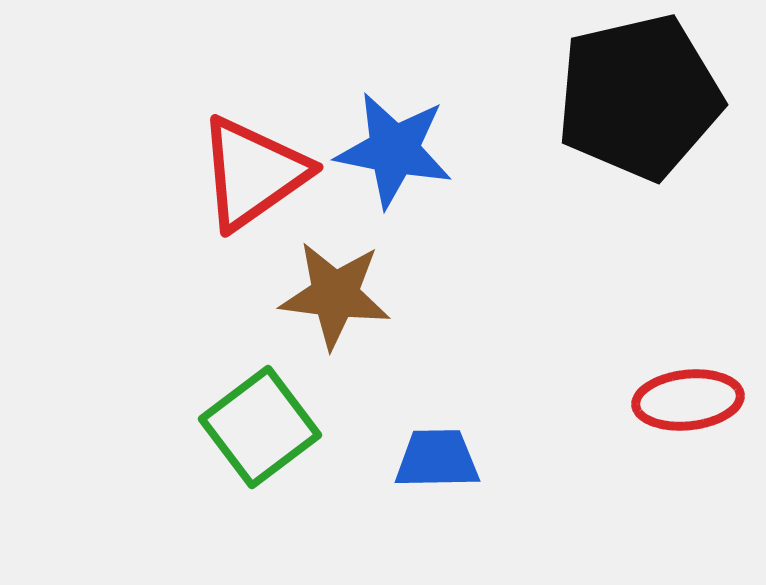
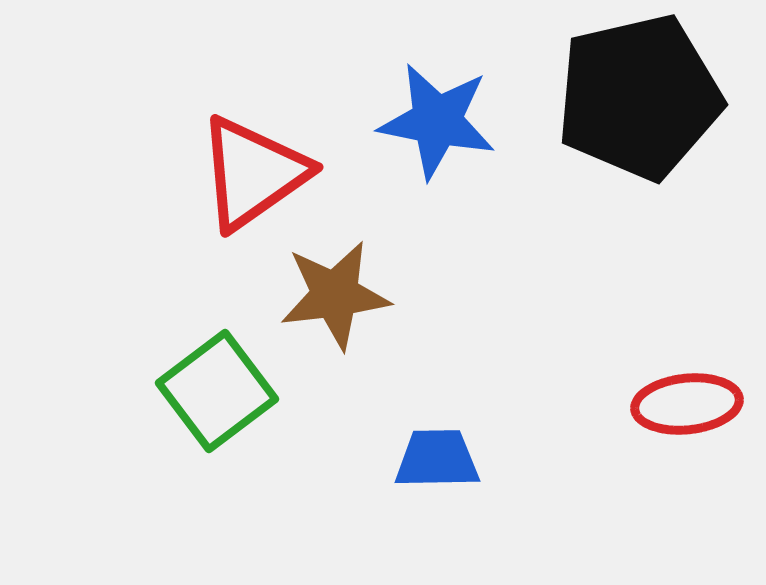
blue star: moved 43 px right, 29 px up
brown star: rotated 14 degrees counterclockwise
red ellipse: moved 1 px left, 4 px down
green square: moved 43 px left, 36 px up
